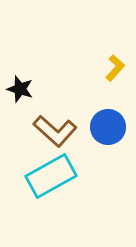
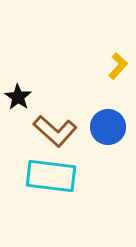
yellow L-shape: moved 3 px right, 2 px up
black star: moved 2 px left, 8 px down; rotated 16 degrees clockwise
cyan rectangle: rotated 36 degrees clockwise
